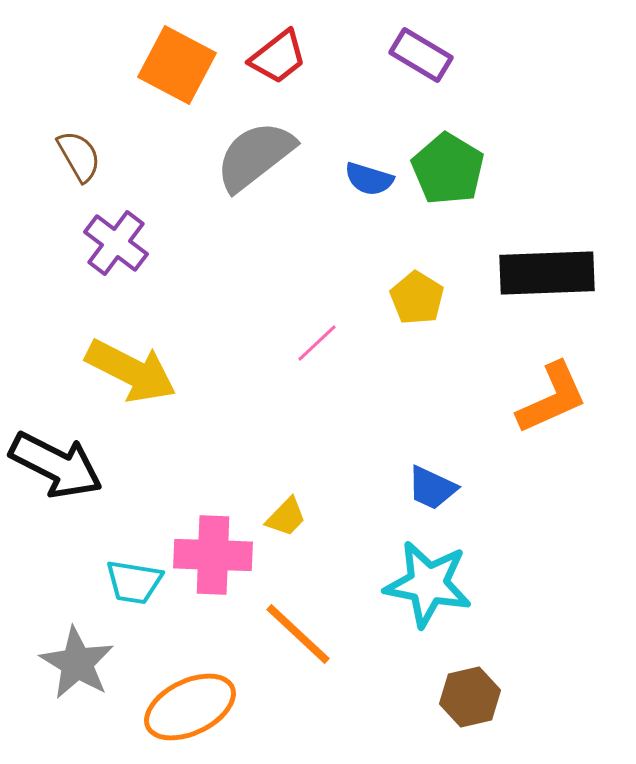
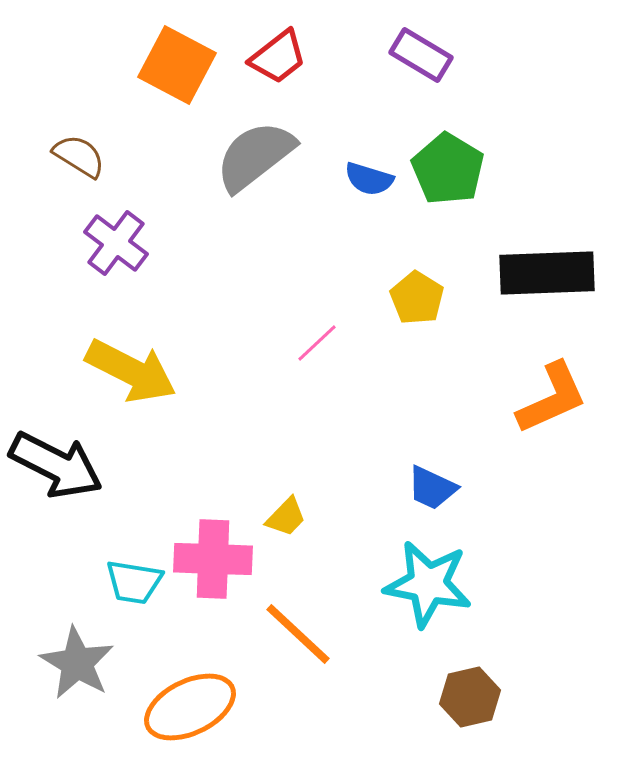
brown semicircle: rotated 28 degrees counterclockwise
pink cross: moved 4 px down
